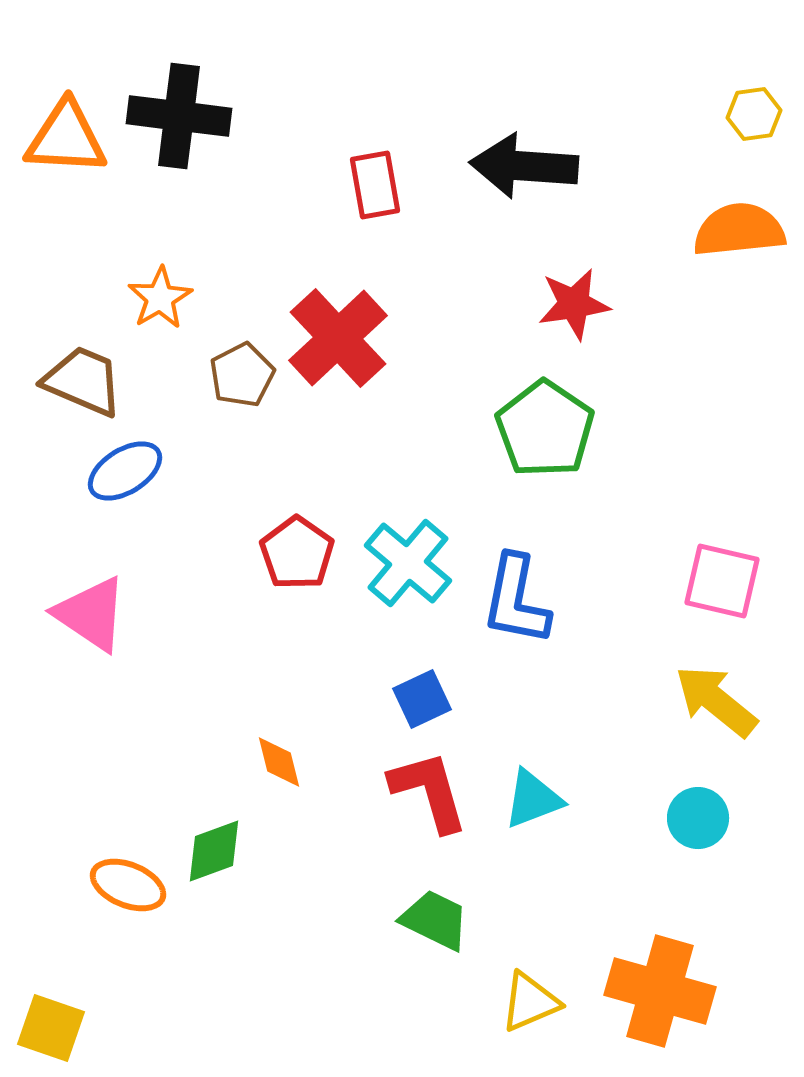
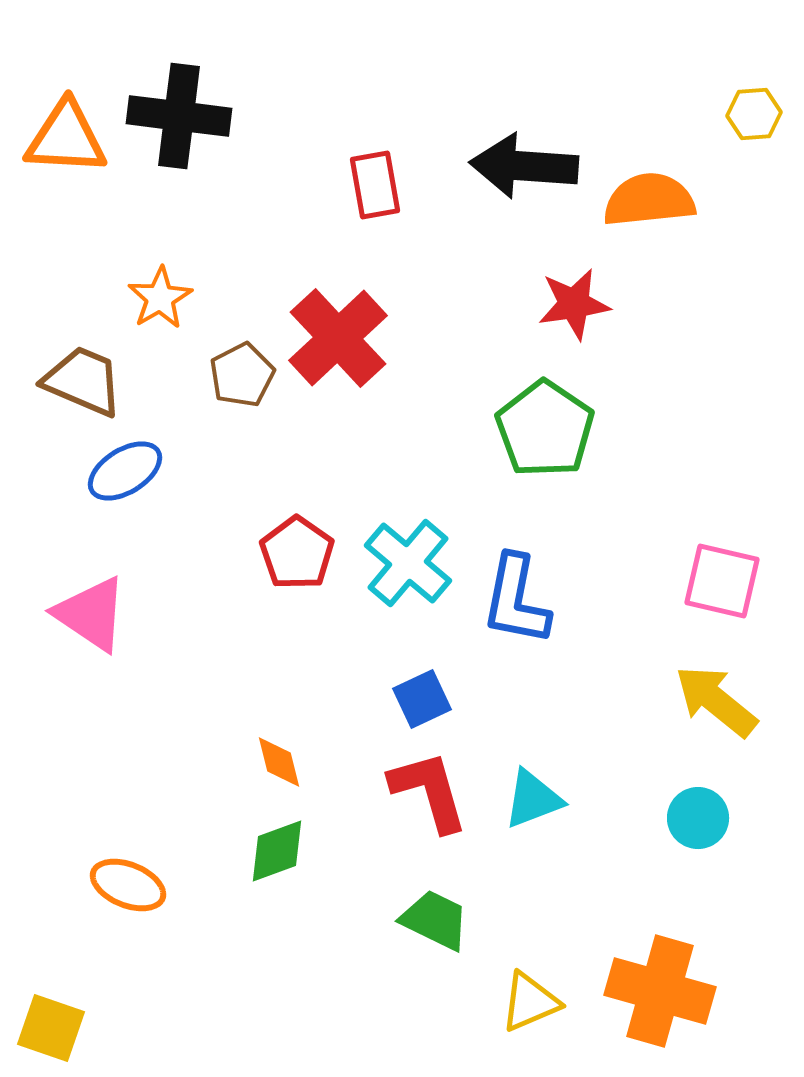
yellow hexagon: rotated 4 degrees clockwise
orange semicircle: moved 90 px left, 30 px up
green diamond: moved 63 px right
